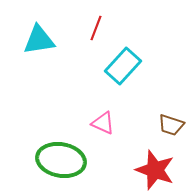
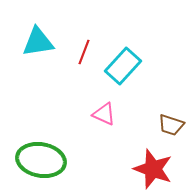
red line: moved 12 px left, 24 px down
cyan triangle: moved 1 px left, 2 px down
pink triangle: moved 1 px right, 9 px up
green ellipse: moved 20 px left
red star: moved 2 px left, 1 px up
